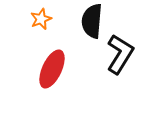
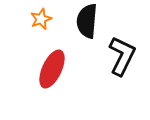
black semicircle: moved 5 px left
black L-shape: moved 2 px right, 2 px down; rotated 6 degrees counterclockwise
